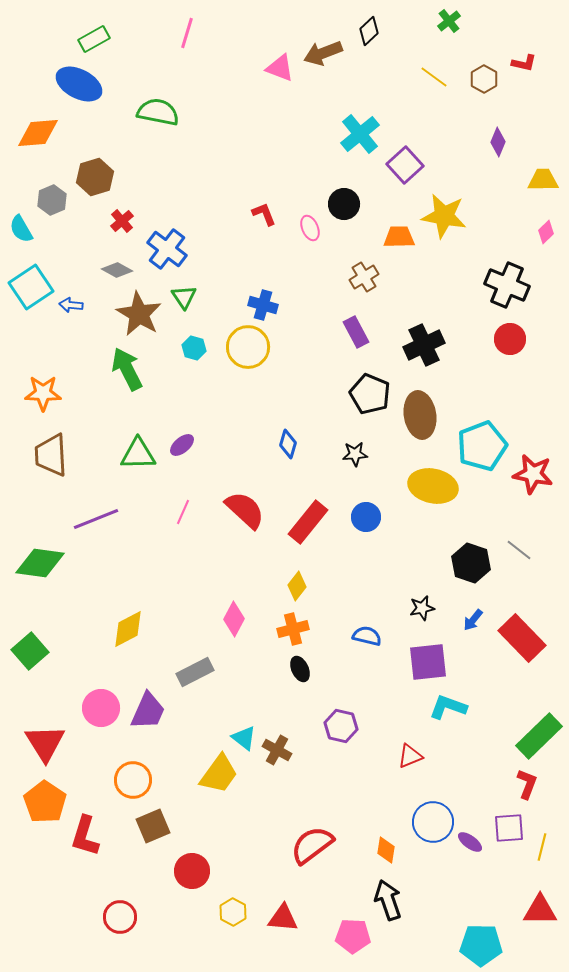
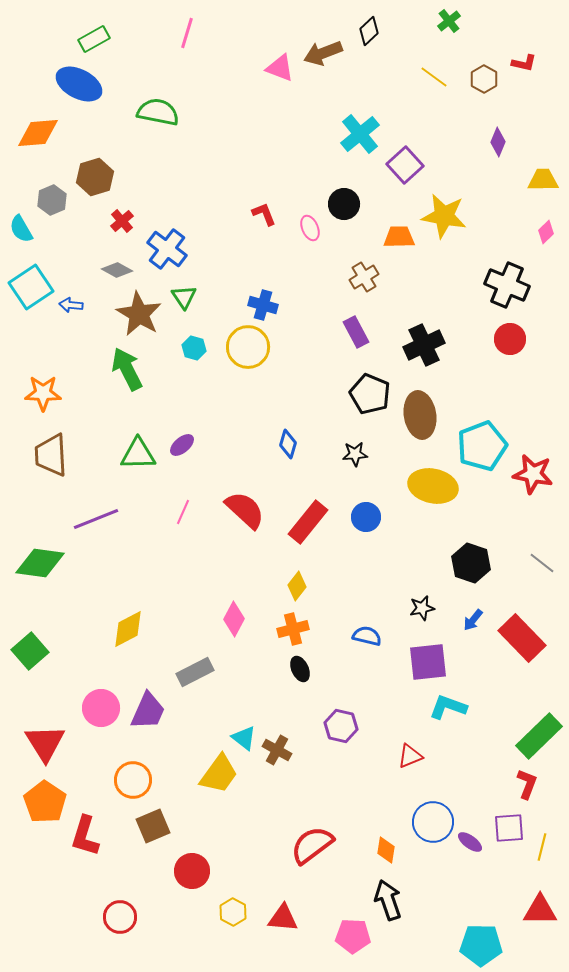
gray line at (519, 550): moved 23 px right, 13 px down
